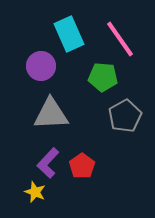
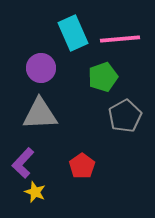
cyan rectangle: moved 4 px right, 1 px up
pink line: rotated 60 degrees counterclockwise
purple circle: moved 2 px down
green pentagon: rotated 24 degrees counterclockwise
gray triangle: moved 11 px left
purple L-shape: moved 25 px left
